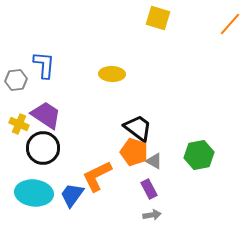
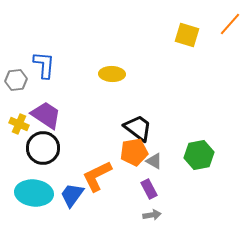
yellow square: moved 29 px right, 17 px down
orange pentagon: rotated 28 degrees counterclockwise
